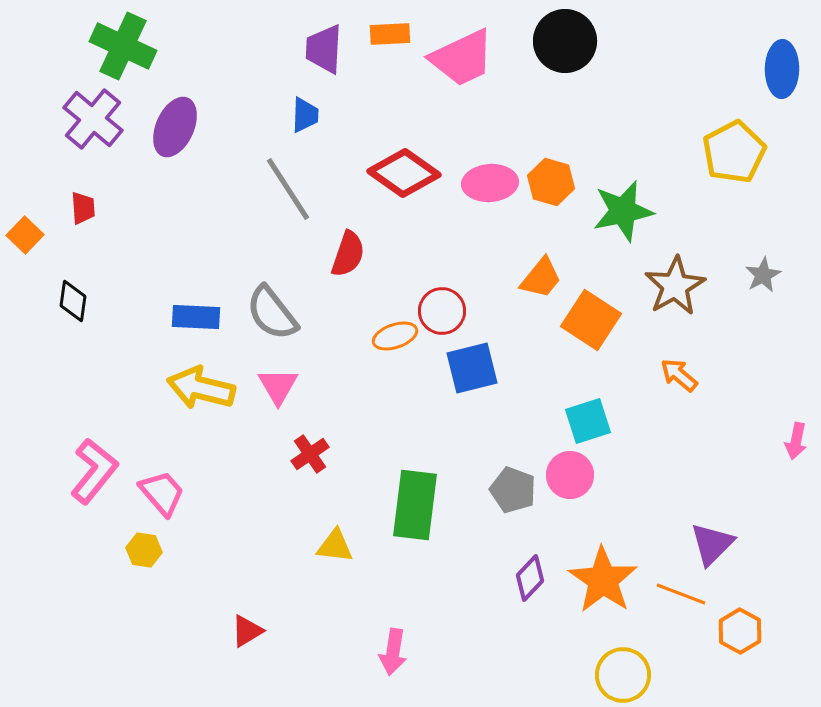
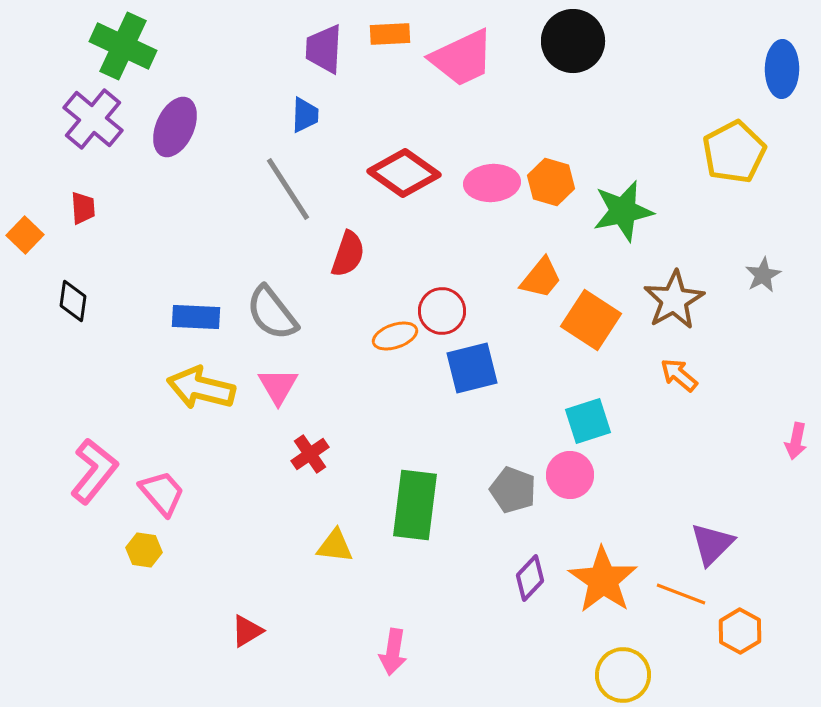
black circle at (565, 41): moved 8 px right
pink ellipse at (490, 183): moved 2 px right
brown star at (675, 286): moved 1 px left, 14 px down
